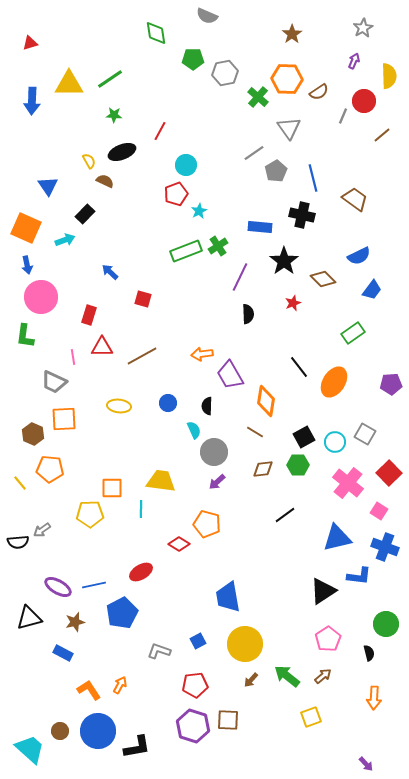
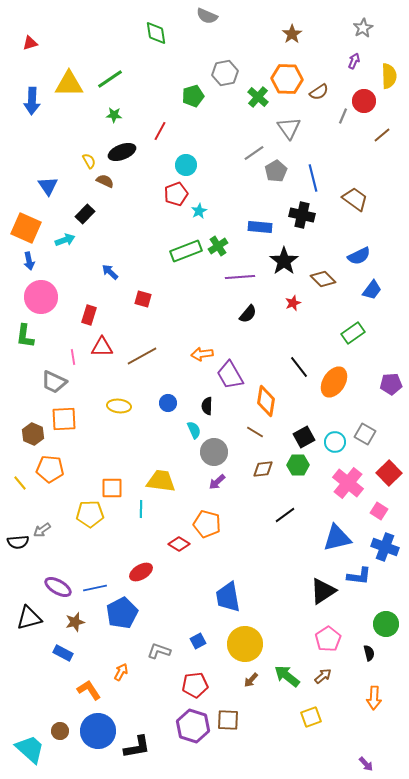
green pentagon at (193, 59): moved 37 px down; rotated 15 degrees counterclockwise
blue arrow at (27, 265): moved 2 px right, 4 px up
purple line at (240, 277): rotated 60 degrees clockwise
black semicircle at (248, 314): rotated 42 degrees clockwise
blue line at (94, 585): moved 1 px right, 3 px down
orange arrow at (120, 685): moved 1 px right, 13 px up
